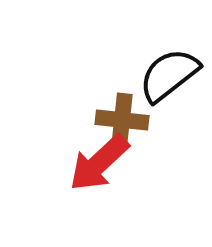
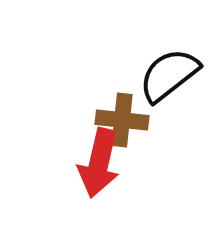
red arrow: rotated 34 degrees counterclockwise
